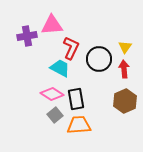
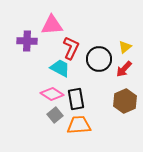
purple cross: moved 5 px down; rotated 12 degrees clockwise
yellow triangle: rotated 16 degrees clockwise
red arrow: rotated 132 degrees counterclockwise
